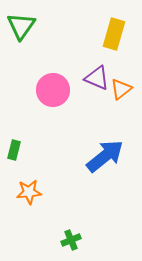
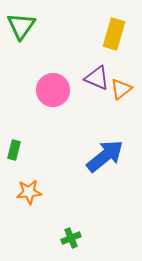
green cross: moved 2 px up
